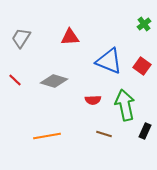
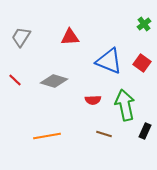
gray trapezoid: moved 1 px up
red square: moved 3 px up
